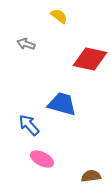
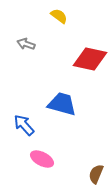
blue arrow: moved 5 px left
brown semicircle: moved 5 px right, 2 px up; rotated 60 degrees counterclockwise
